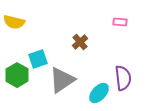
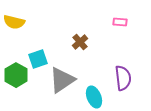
green hexagon: moved 1 px left
cyan ellipse: moved 5 px left, 4 px down; rotated 65 degrees counterclockwise
